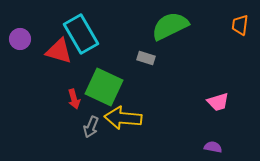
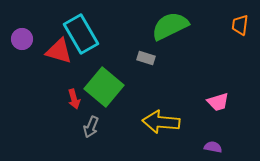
purple circle: moved 2 px right
green square: rotated 15 degrees clockwise
yellow arrow: moved 38 px right, 4 px down
